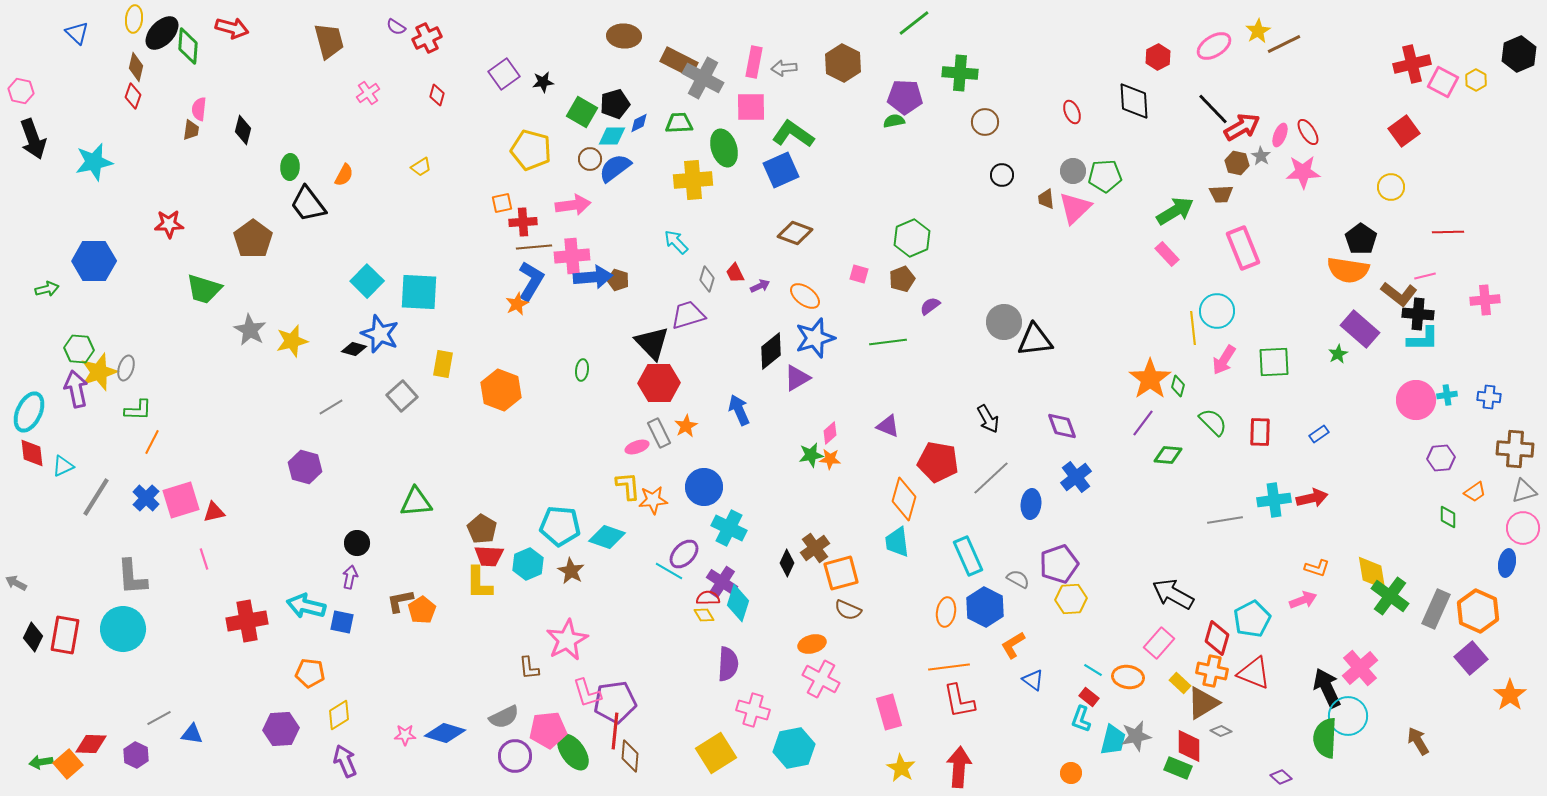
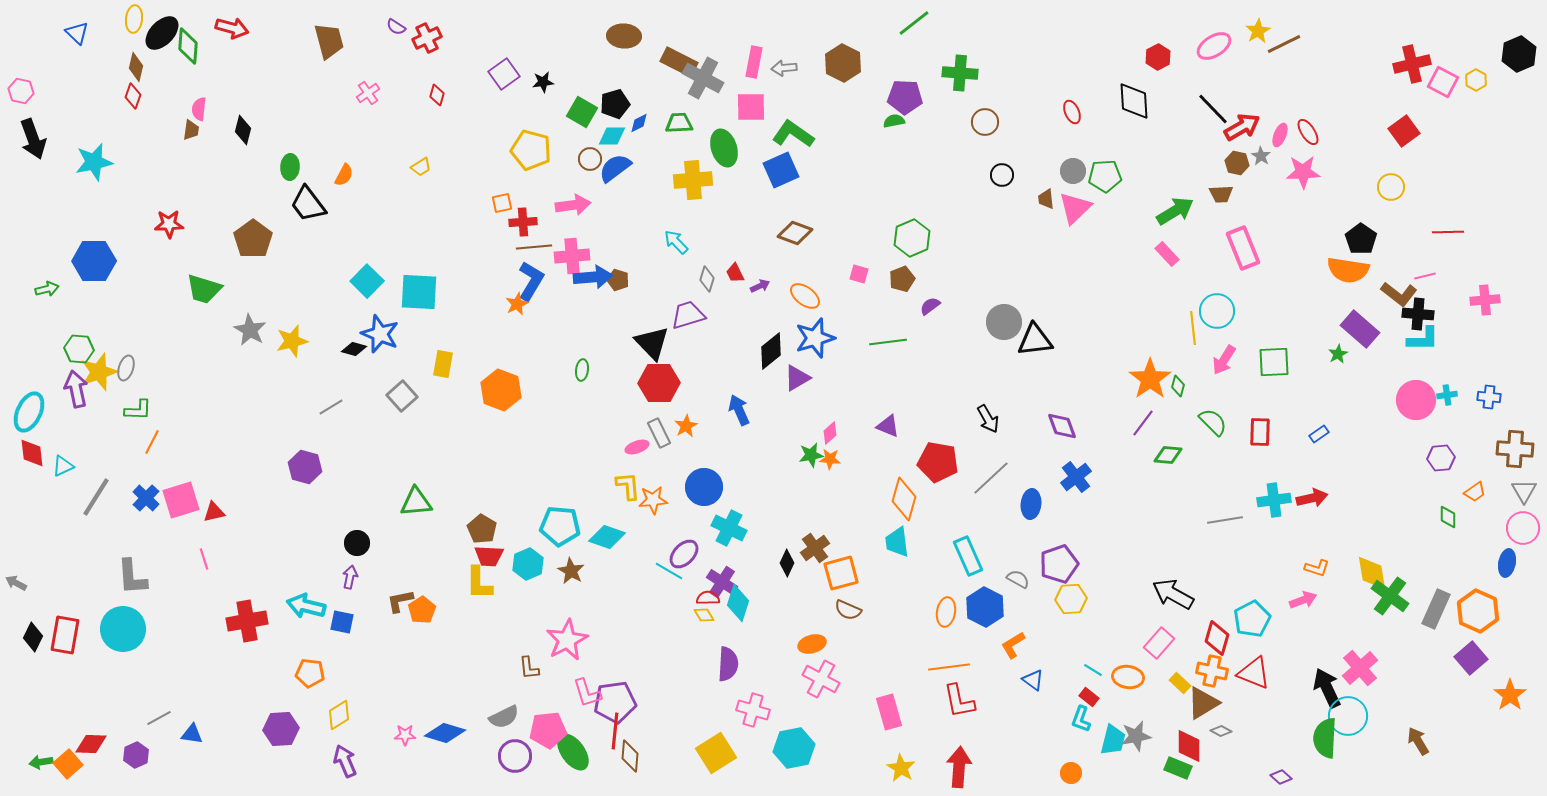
gray triangle at (1524, 491): rotated 44 degrees counterclockwise
purple hexagon at (136, 755): rotated 10 degrees clockwise
